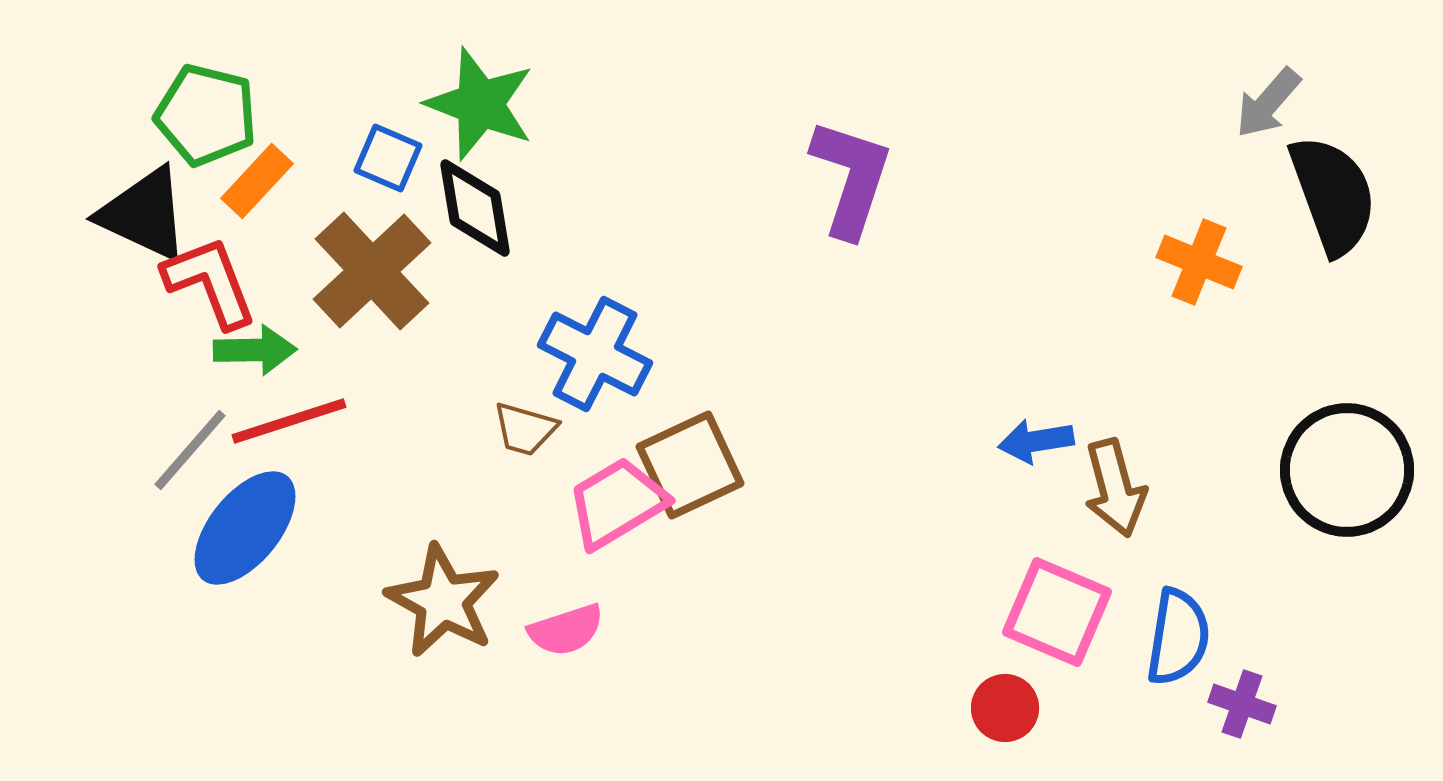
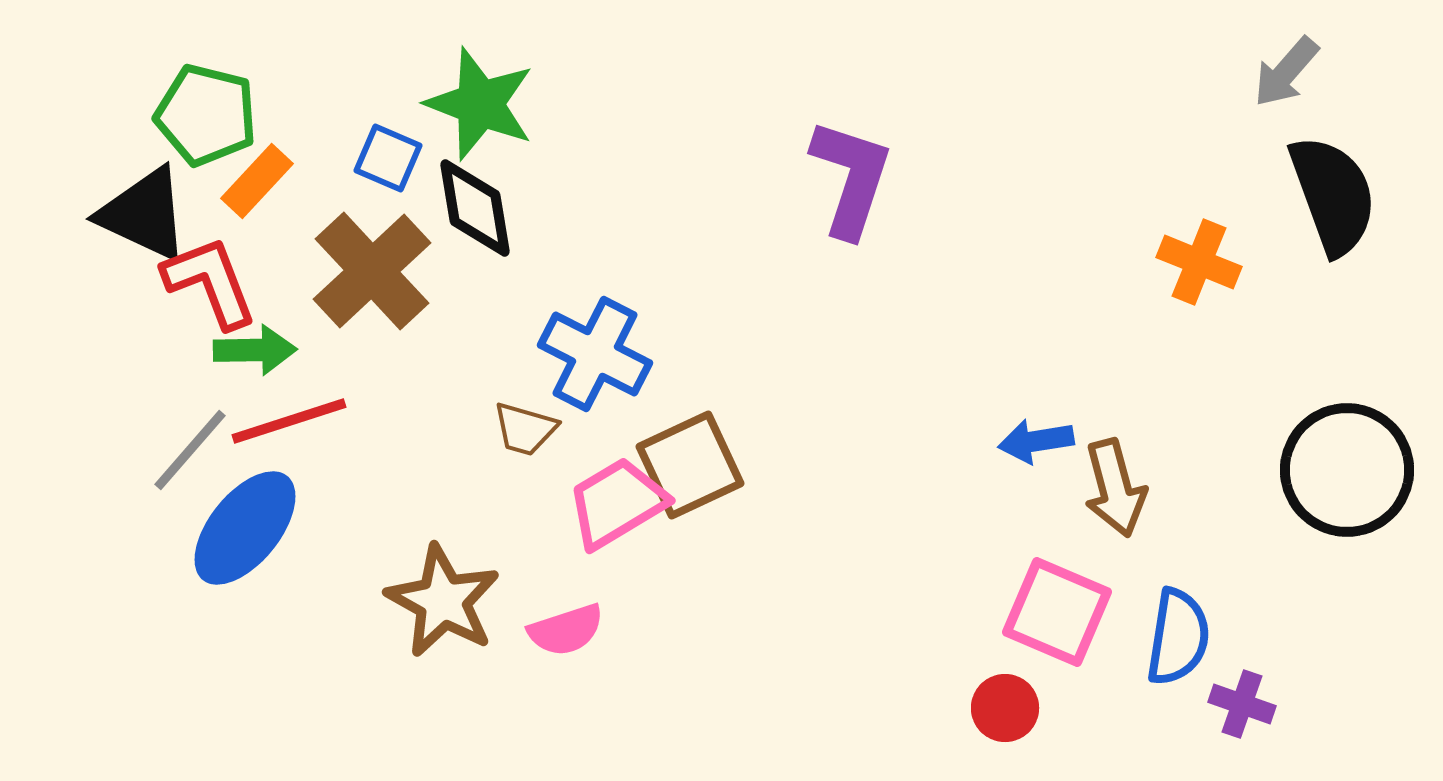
gray arrow: moved 18 px right, 31 px up
